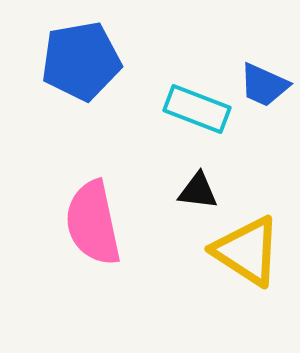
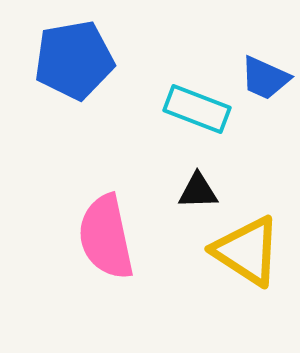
blue pentagon: moved 7 px left, 1 px up
blue trapezoid: moved 1 px right, 7 px up
black triangle: rotated 9 degrees counterclockwise
pink semicircle: moved 13 px right, 14 px down
